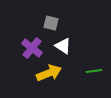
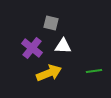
white triangle: rotated 30 degrees counterclockwise
